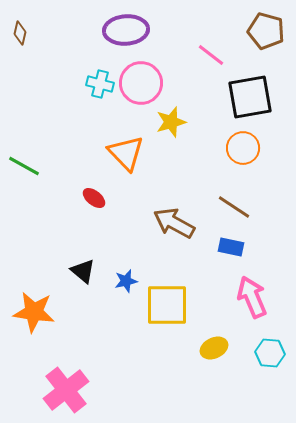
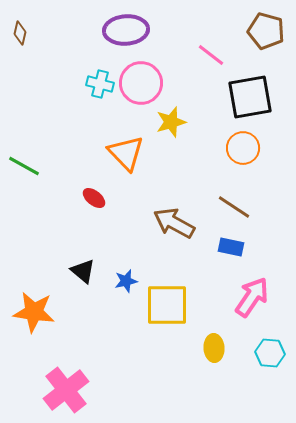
pink arrow: rotated 57 degrees clockwise
yellow ellipse: rotated 68 degrees counterclockwise
